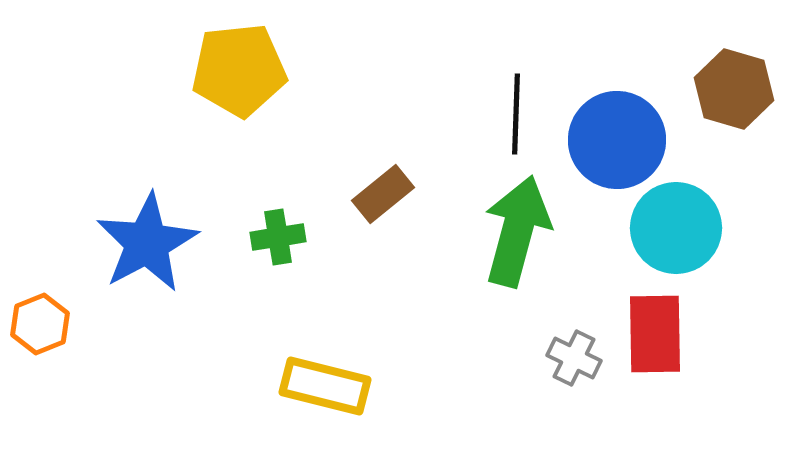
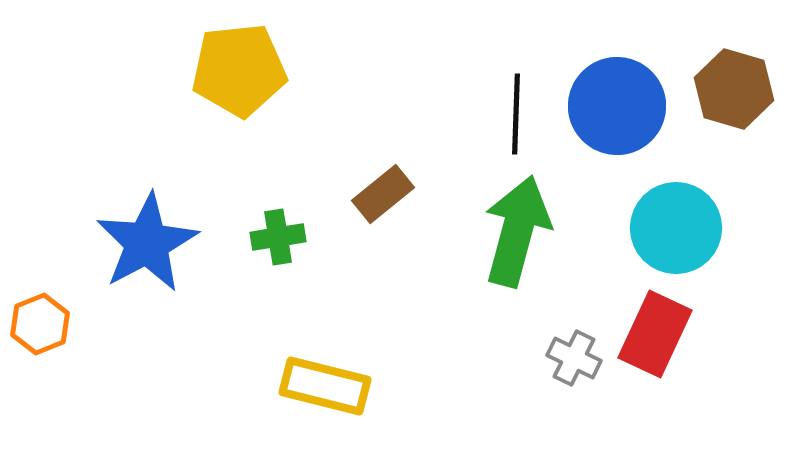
blue circle: moved 34 px up
red rectangle: rotated 26 degrees clockwise
